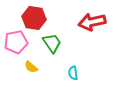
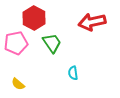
red hexagon: rotated 20 degrees clockwise
pink pentagon: moved 1 px down
yellow semicircle: moved 13 px left, 17 px down
